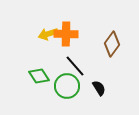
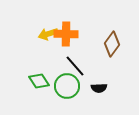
green diamond: moved 5 px down
black semicircle: rotated 119 degrees clockwise
